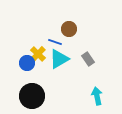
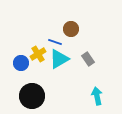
brown circle: moved 2 px right
yellow cross: rotated 14 degrees clockwise
blue circle: moved 6 px left
